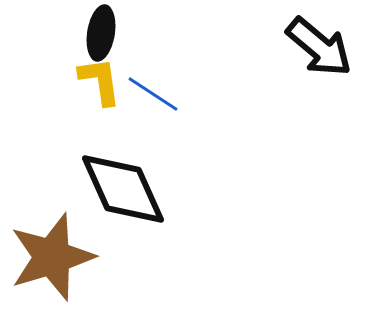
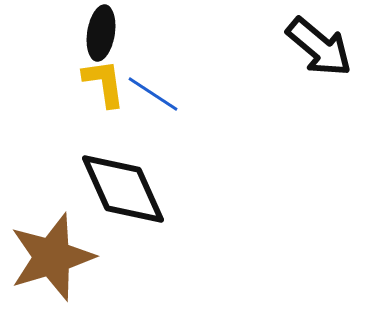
yellow L-shape: moved 4 px right, 2 px down
